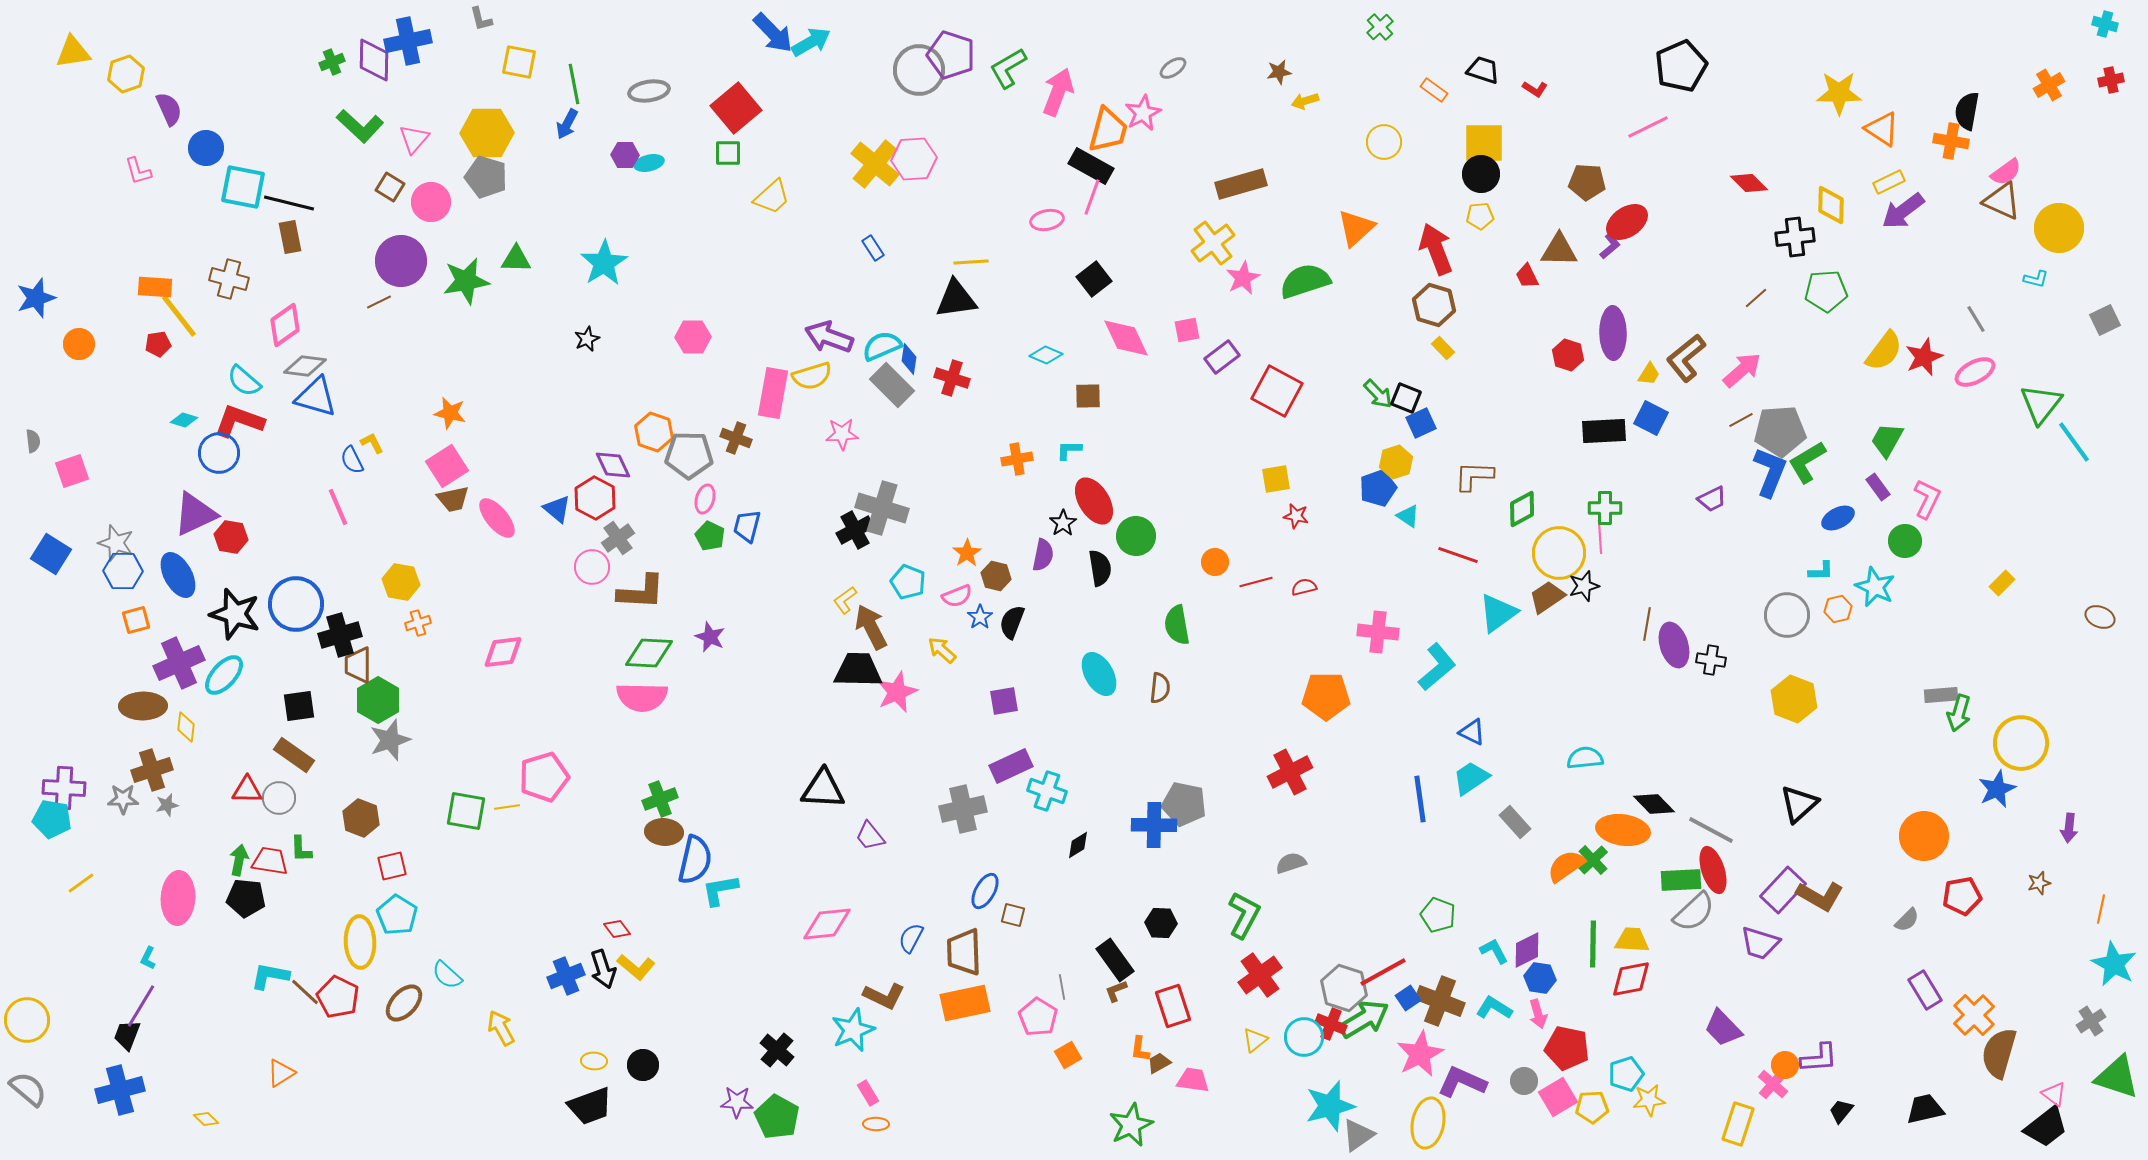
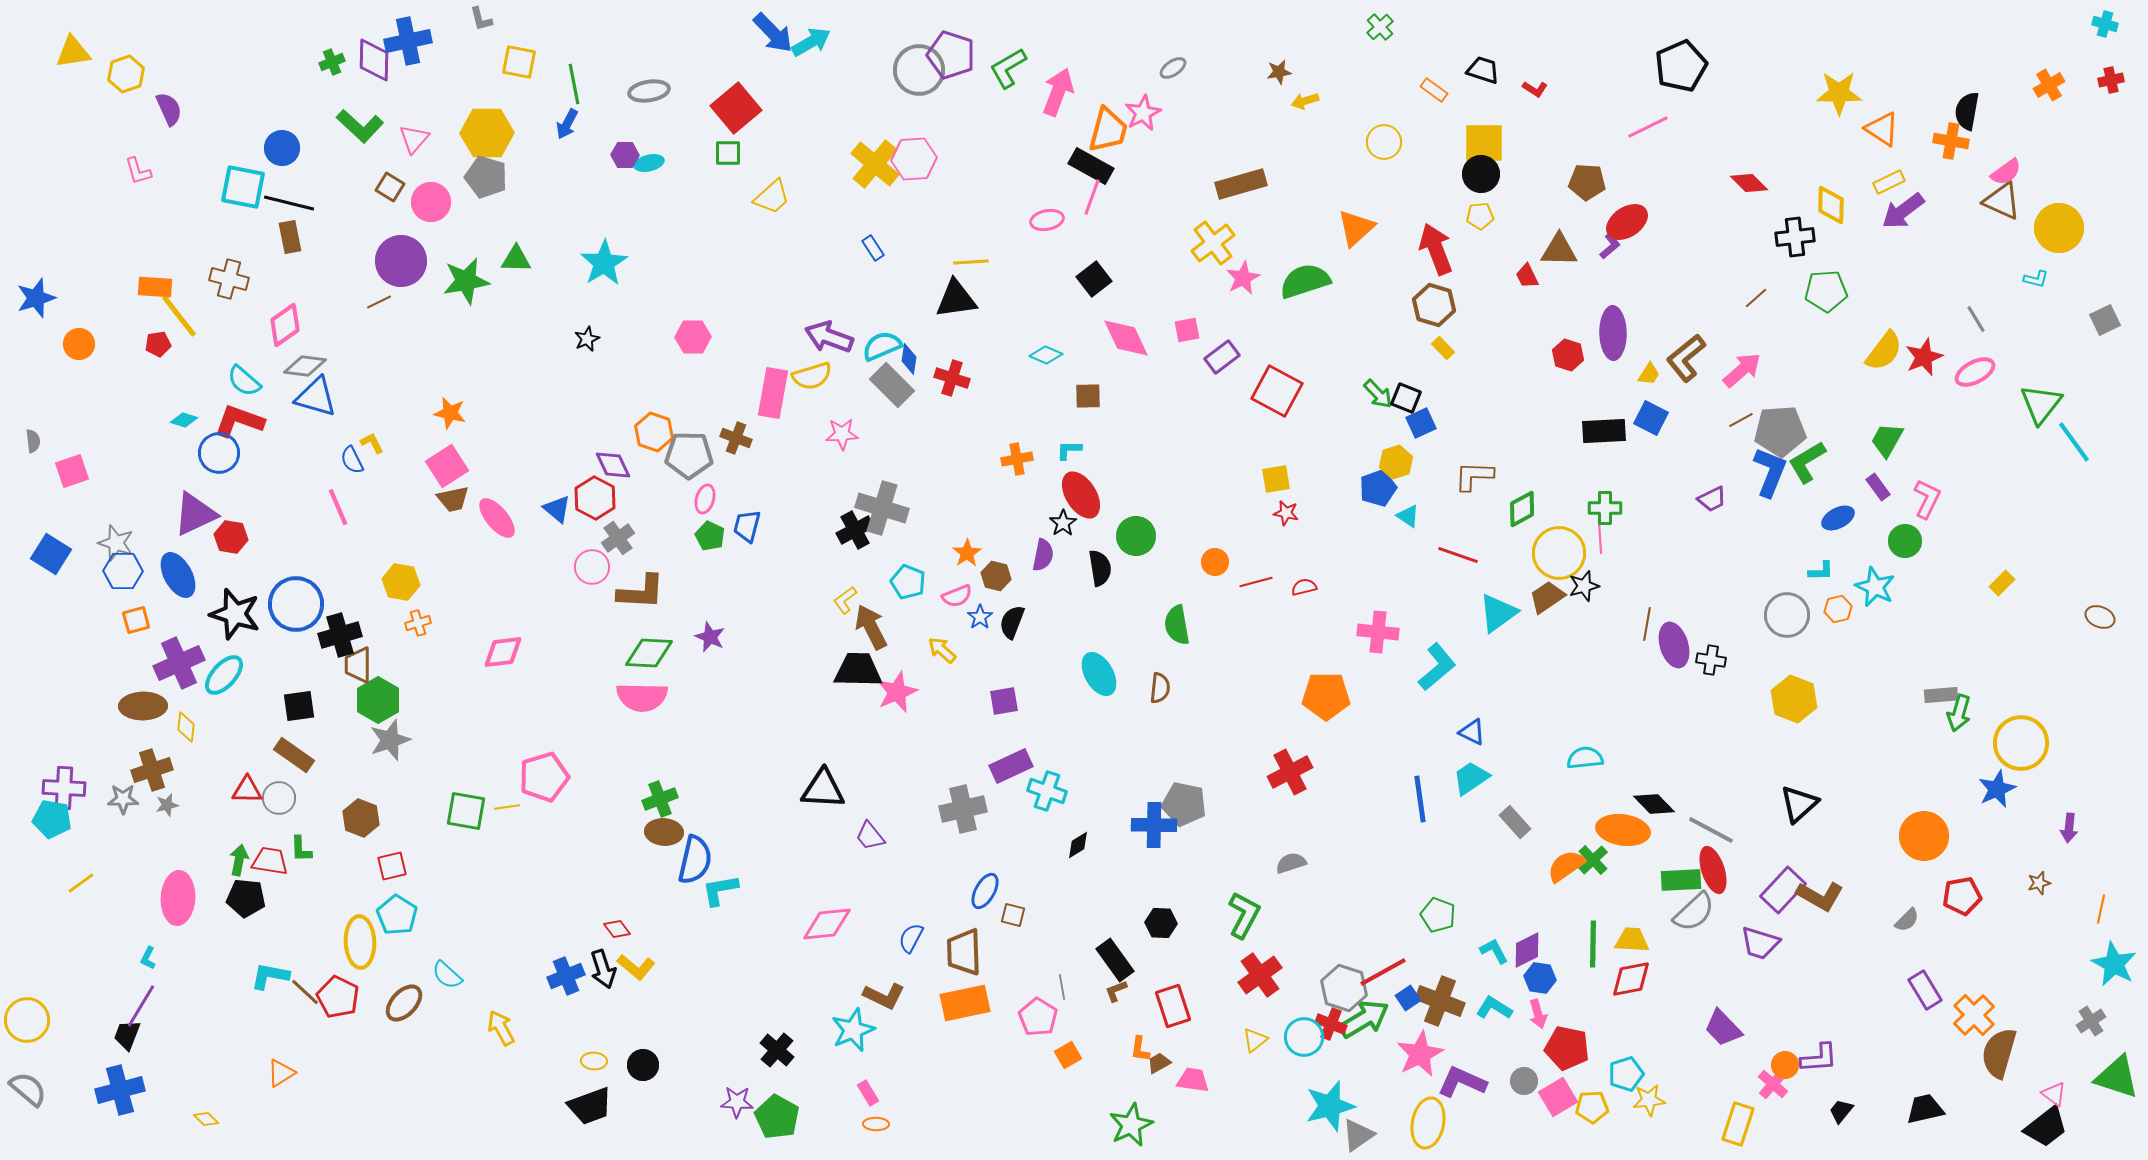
blue circle at (206, 148): moved 76 px right
red ellipse at (1094, 501): moved 13 px left, 6 px up
red star at (1296, 516): moved 10 px left, 3 px up
